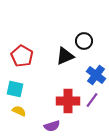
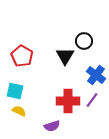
black triangle: rotated 36 degrees counterclockwise
cyan square: moved 2 px down
